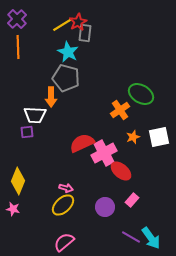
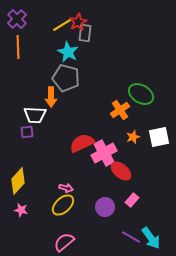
yellow diamond: rotated 20 degrees clockwise
pink star: moved 8 px right, 1 px down
